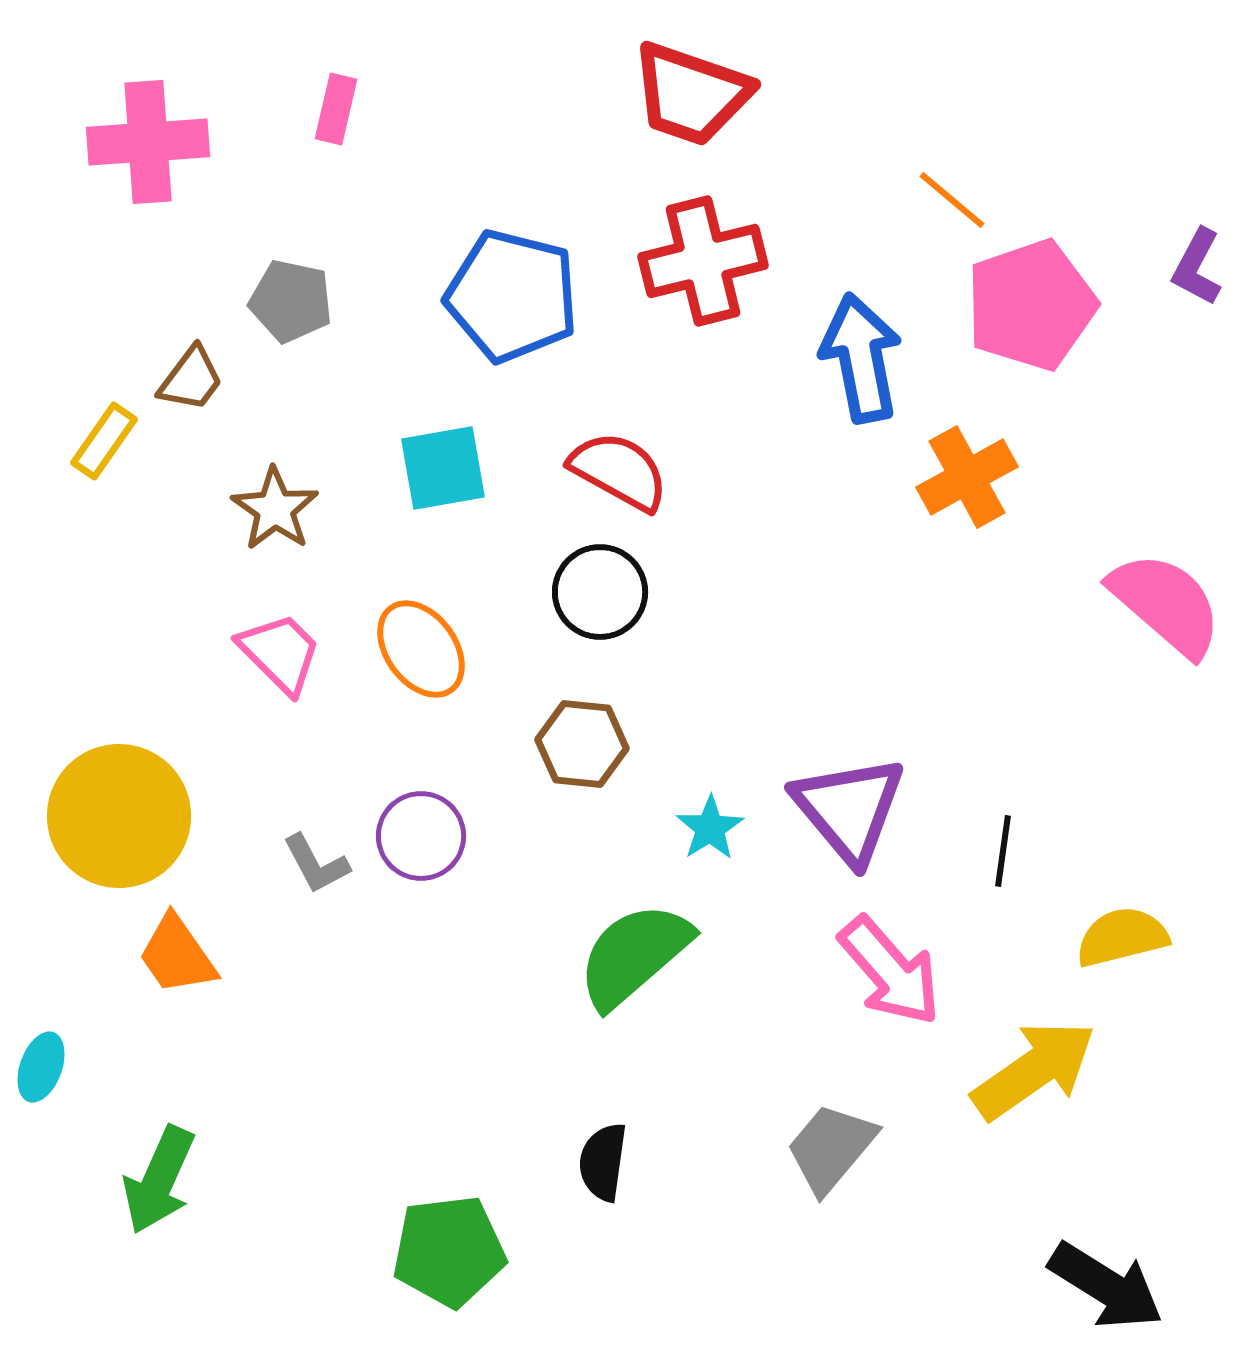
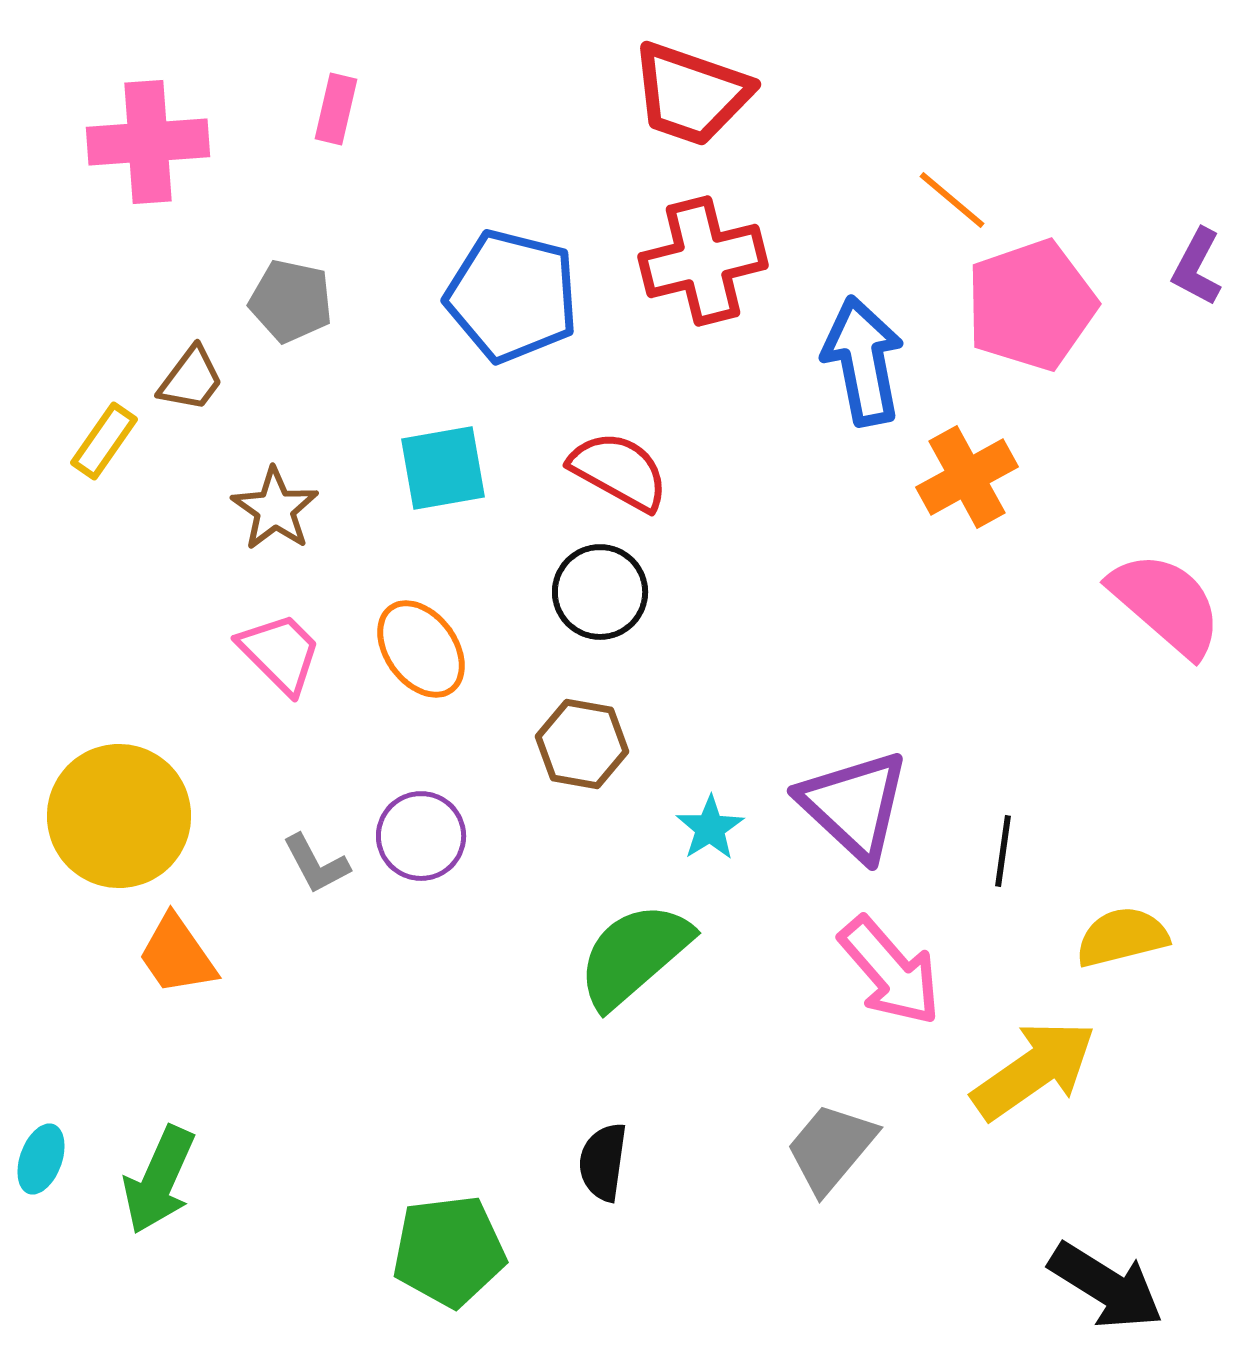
blue arrow: moved 2 px right, 3 px down
brown hexagon: rotated 4 degrees clockwise
purple triangle: moved 5 px right, 4 px up; rotated 7 degrees counterclockwise
cyan ellipse: moved 92 px down
